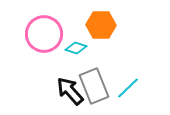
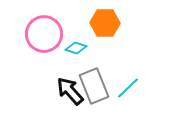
orange hexagon: moved 4 px right, 2 px up
